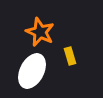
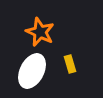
yellow rectangle: moved 8 px down
